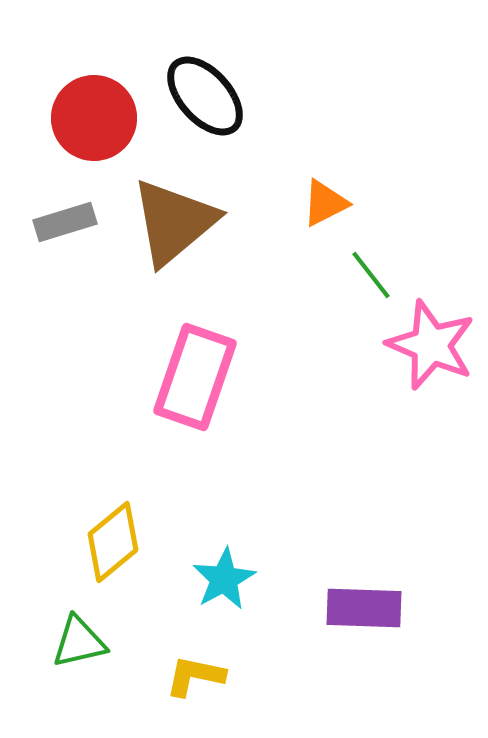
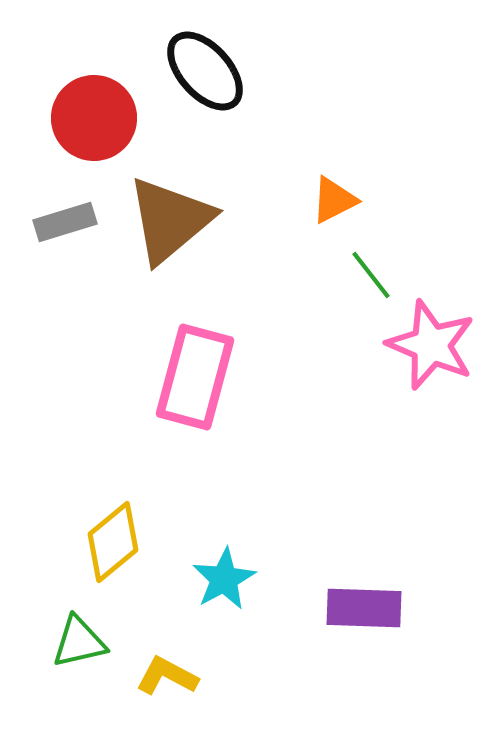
black ellipse: moved 25 px up
orange triangle: moved 9 px right, 3 px up
brown triangle: moved 4 px left, 2 px up
pink rectangle: rotated 4 degrees counterclockwise
yellow L-shape: moved 28 px left; rotated 16 degrees clockwise
